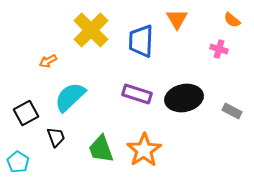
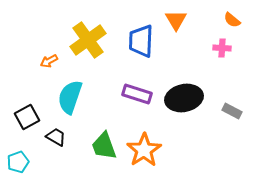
orange triangle: moved 1 px left, 1 px down
yellow cross: moved 3 px left, 10 px down; rotated 9 degrees clockwise
pink cross: moved 3 px right, 1 px up; rotated 12 degrees counterclockwise
orange arrow: moved 1 px right
cyan semicircle: rotated 28 degrees counterclockwise
black square: moved 1 px right, 4 px down
black trapezoid: rotated 40 degrees counterclockwise
green trapezoid: moved 3 px right, 3 px up
cyan pentagon: rotated 20 degrees clockwise
